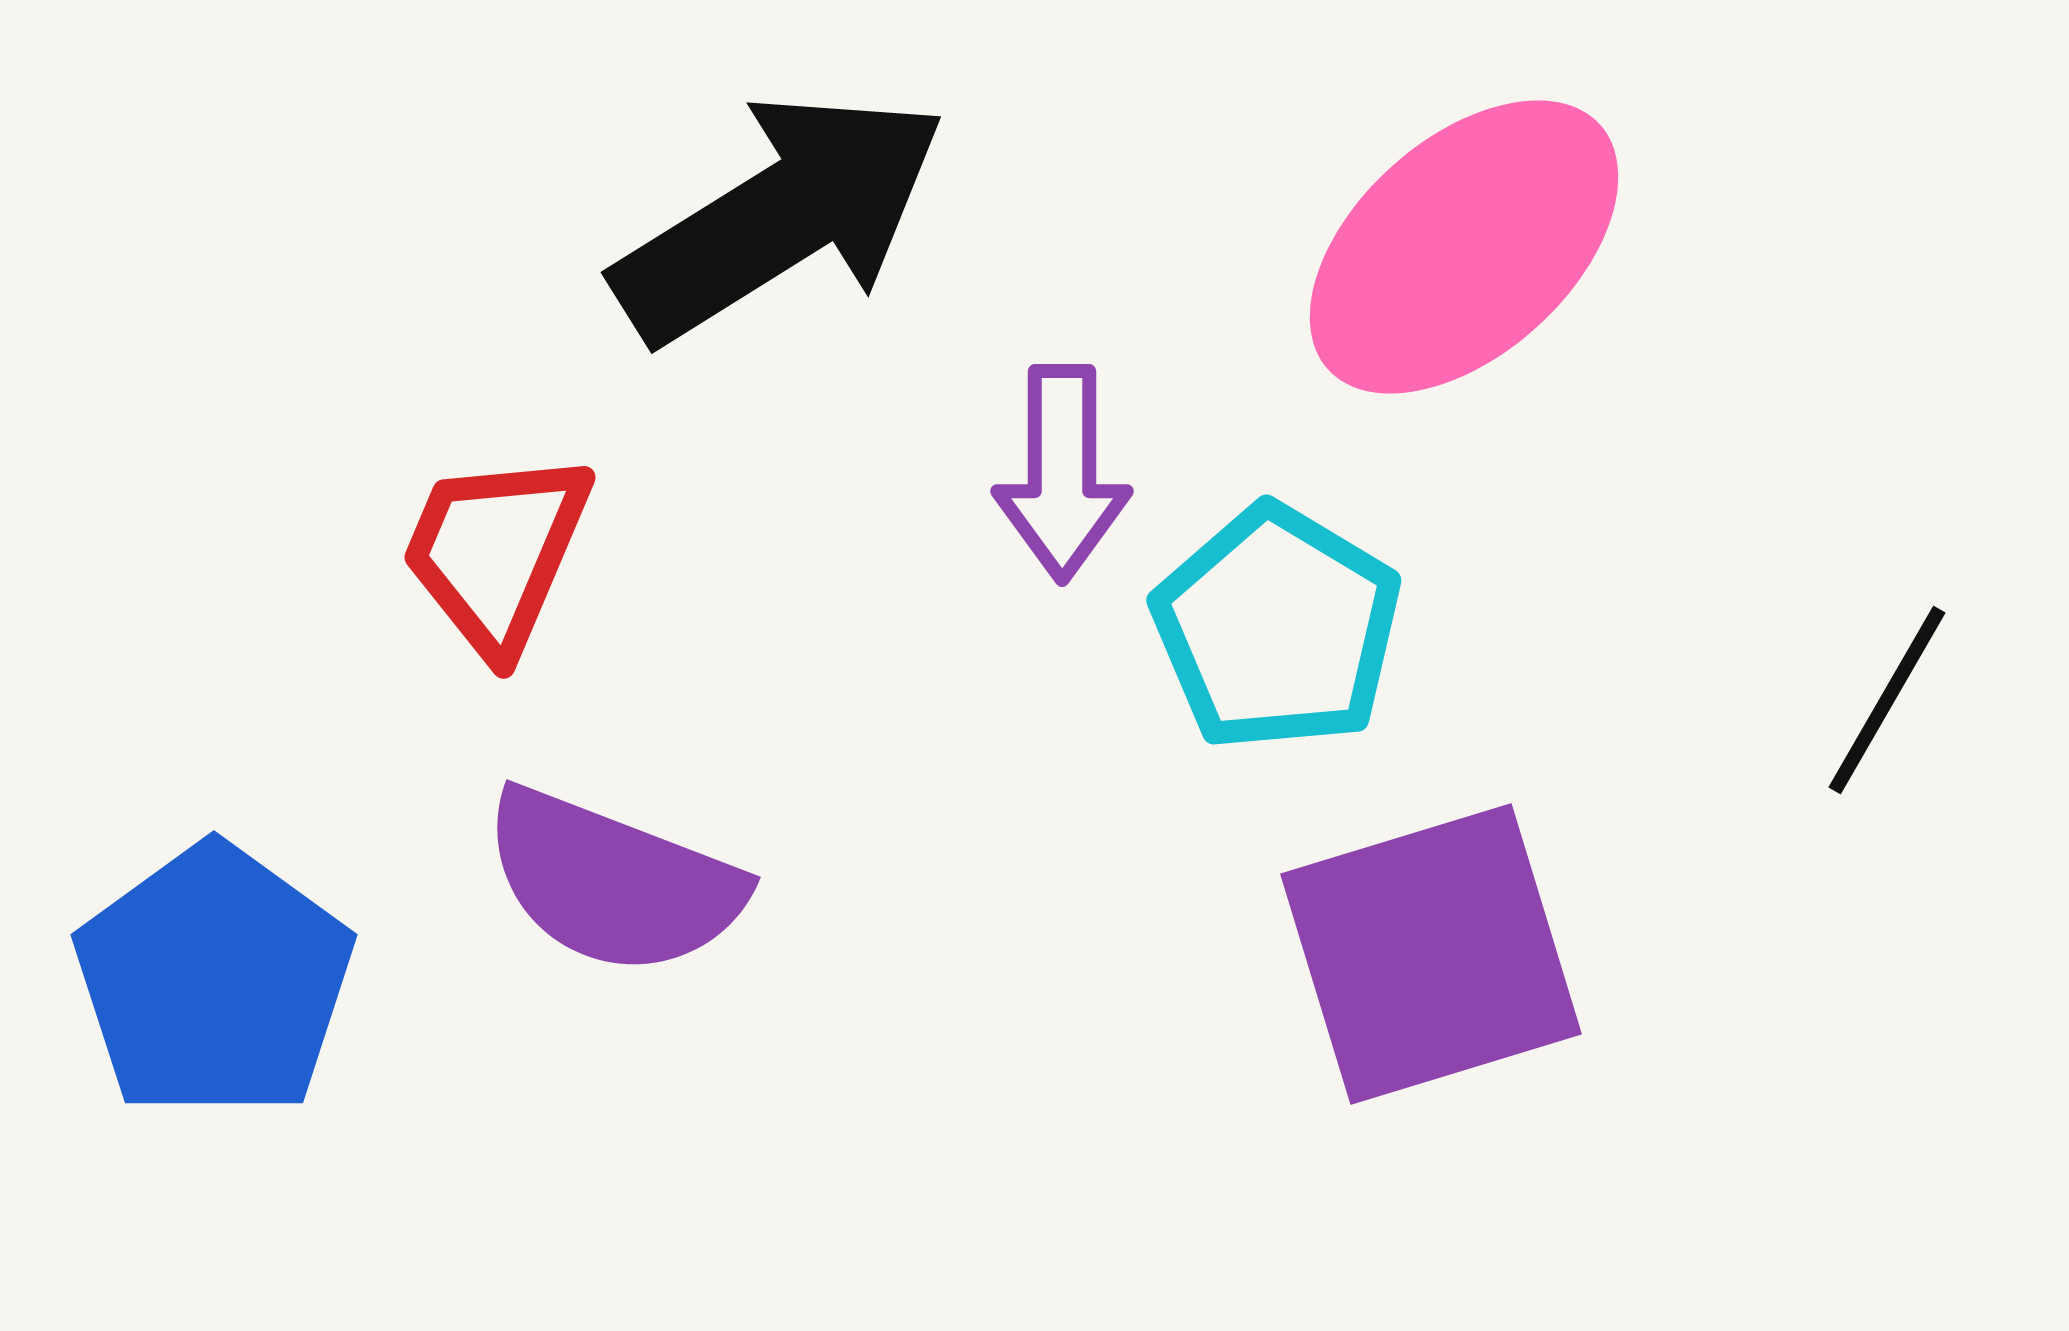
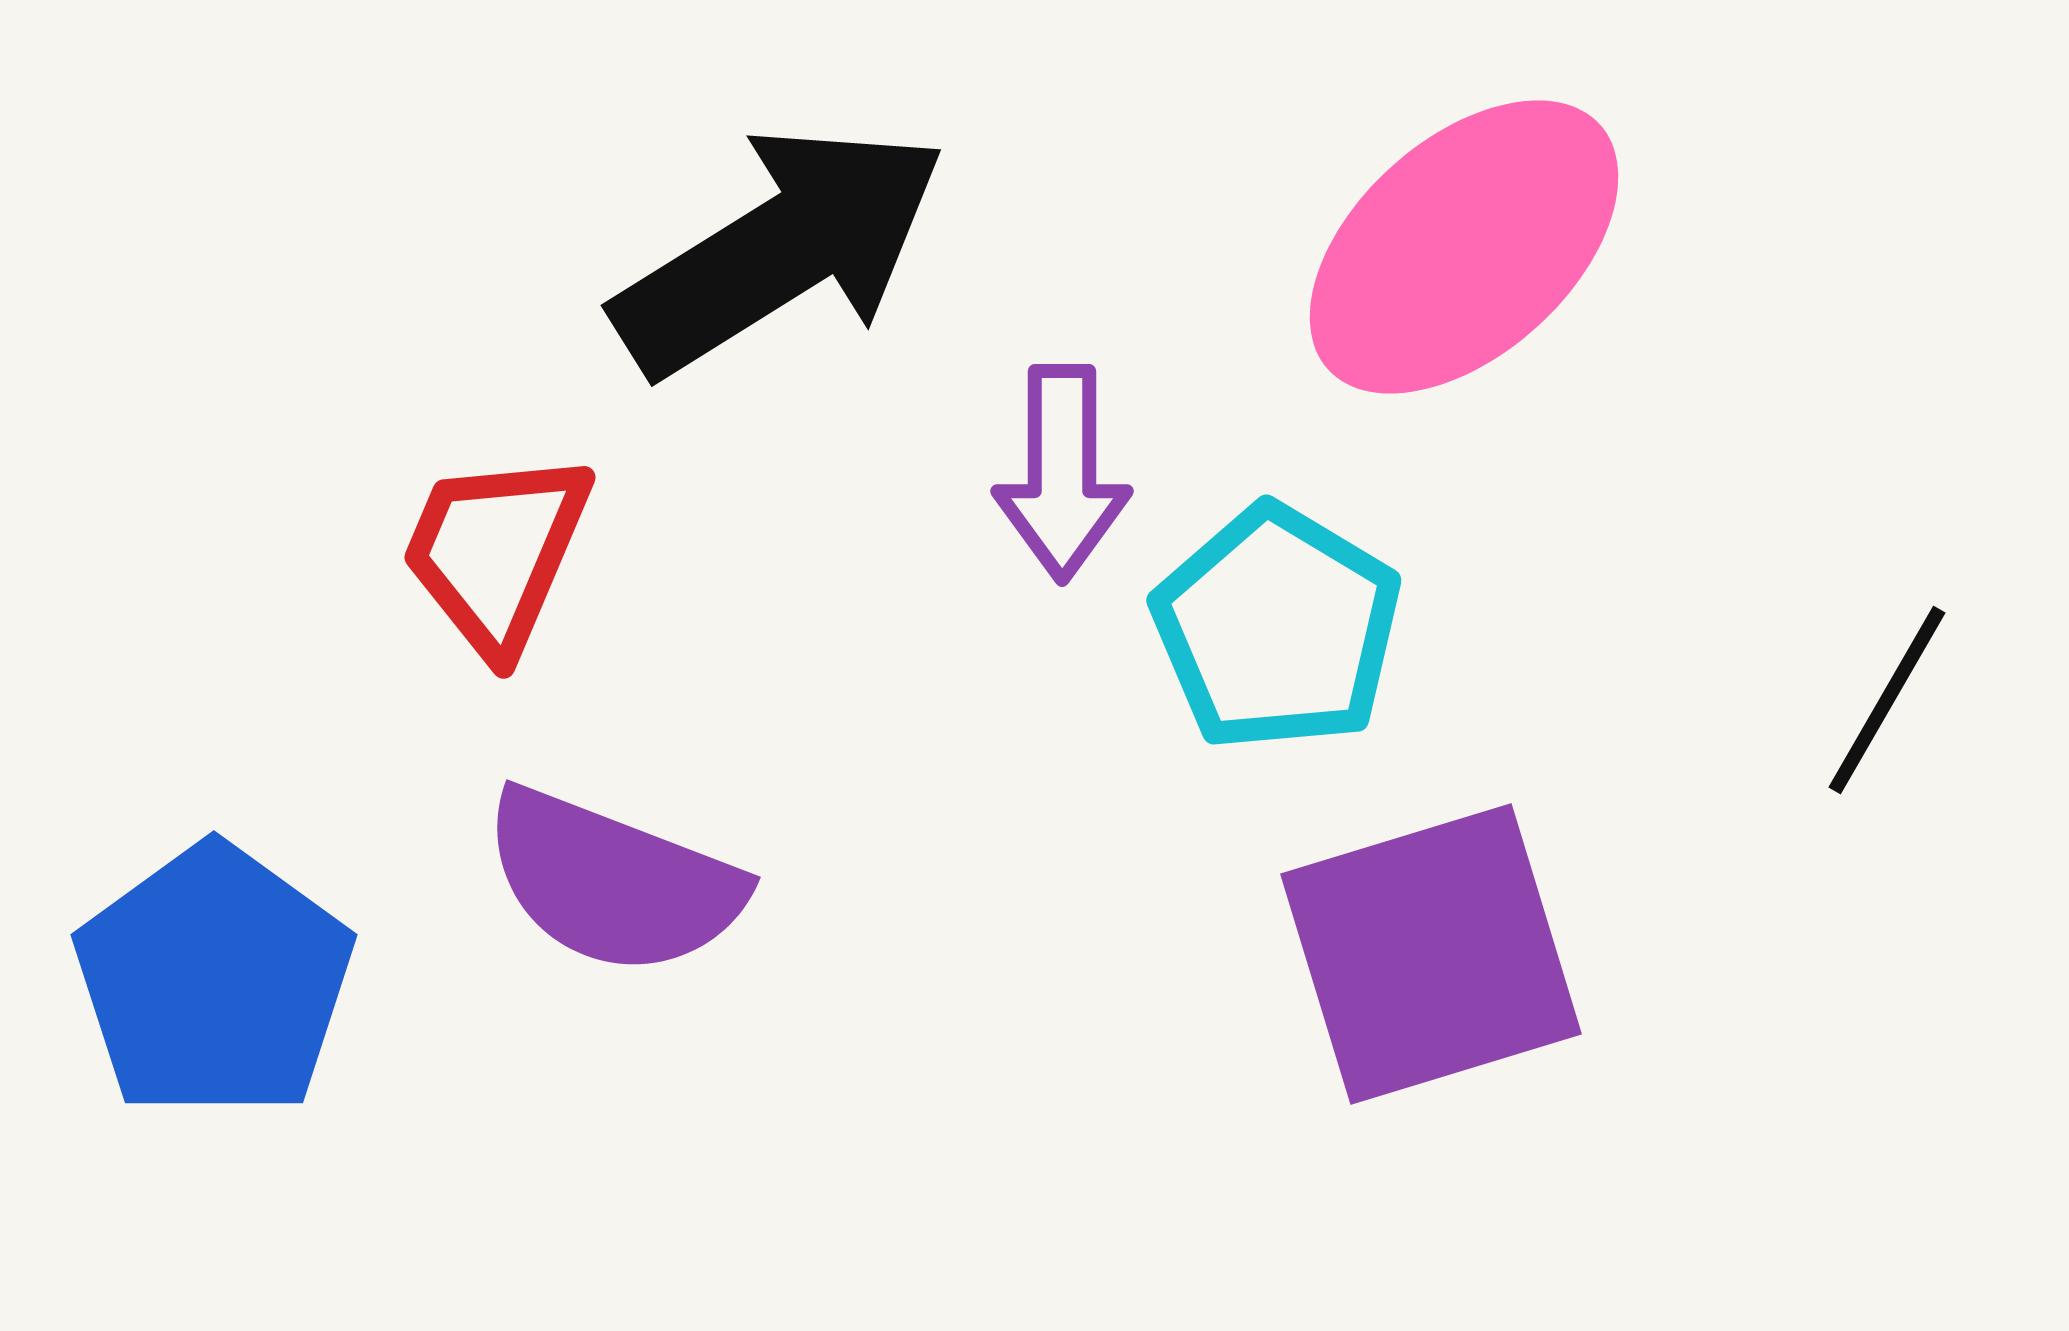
black arrow: moved 33 px down
